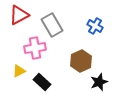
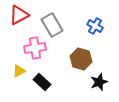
brown hexagon: moved 2 px up; rotated 20 degrees counterclockwise
